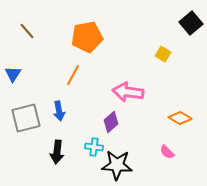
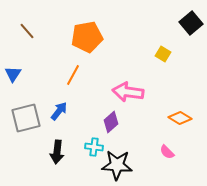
blue arrow: rotated 132 degrees counterclockwise
